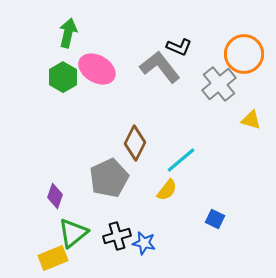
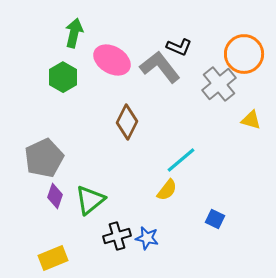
green arrow: moved 6 px right
pink ellipse: moved 15 px right, 9 px up
brown diamond: moved 8 px left, 21 px up
gray pentagon: moved 65 px left, 20 px up
green triangle: moved 17 px right, 33 px up
blue star: moved 3 px right, 5 px up
